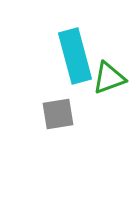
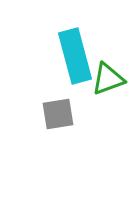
green triangle: moved 1 px left, 1 px down
